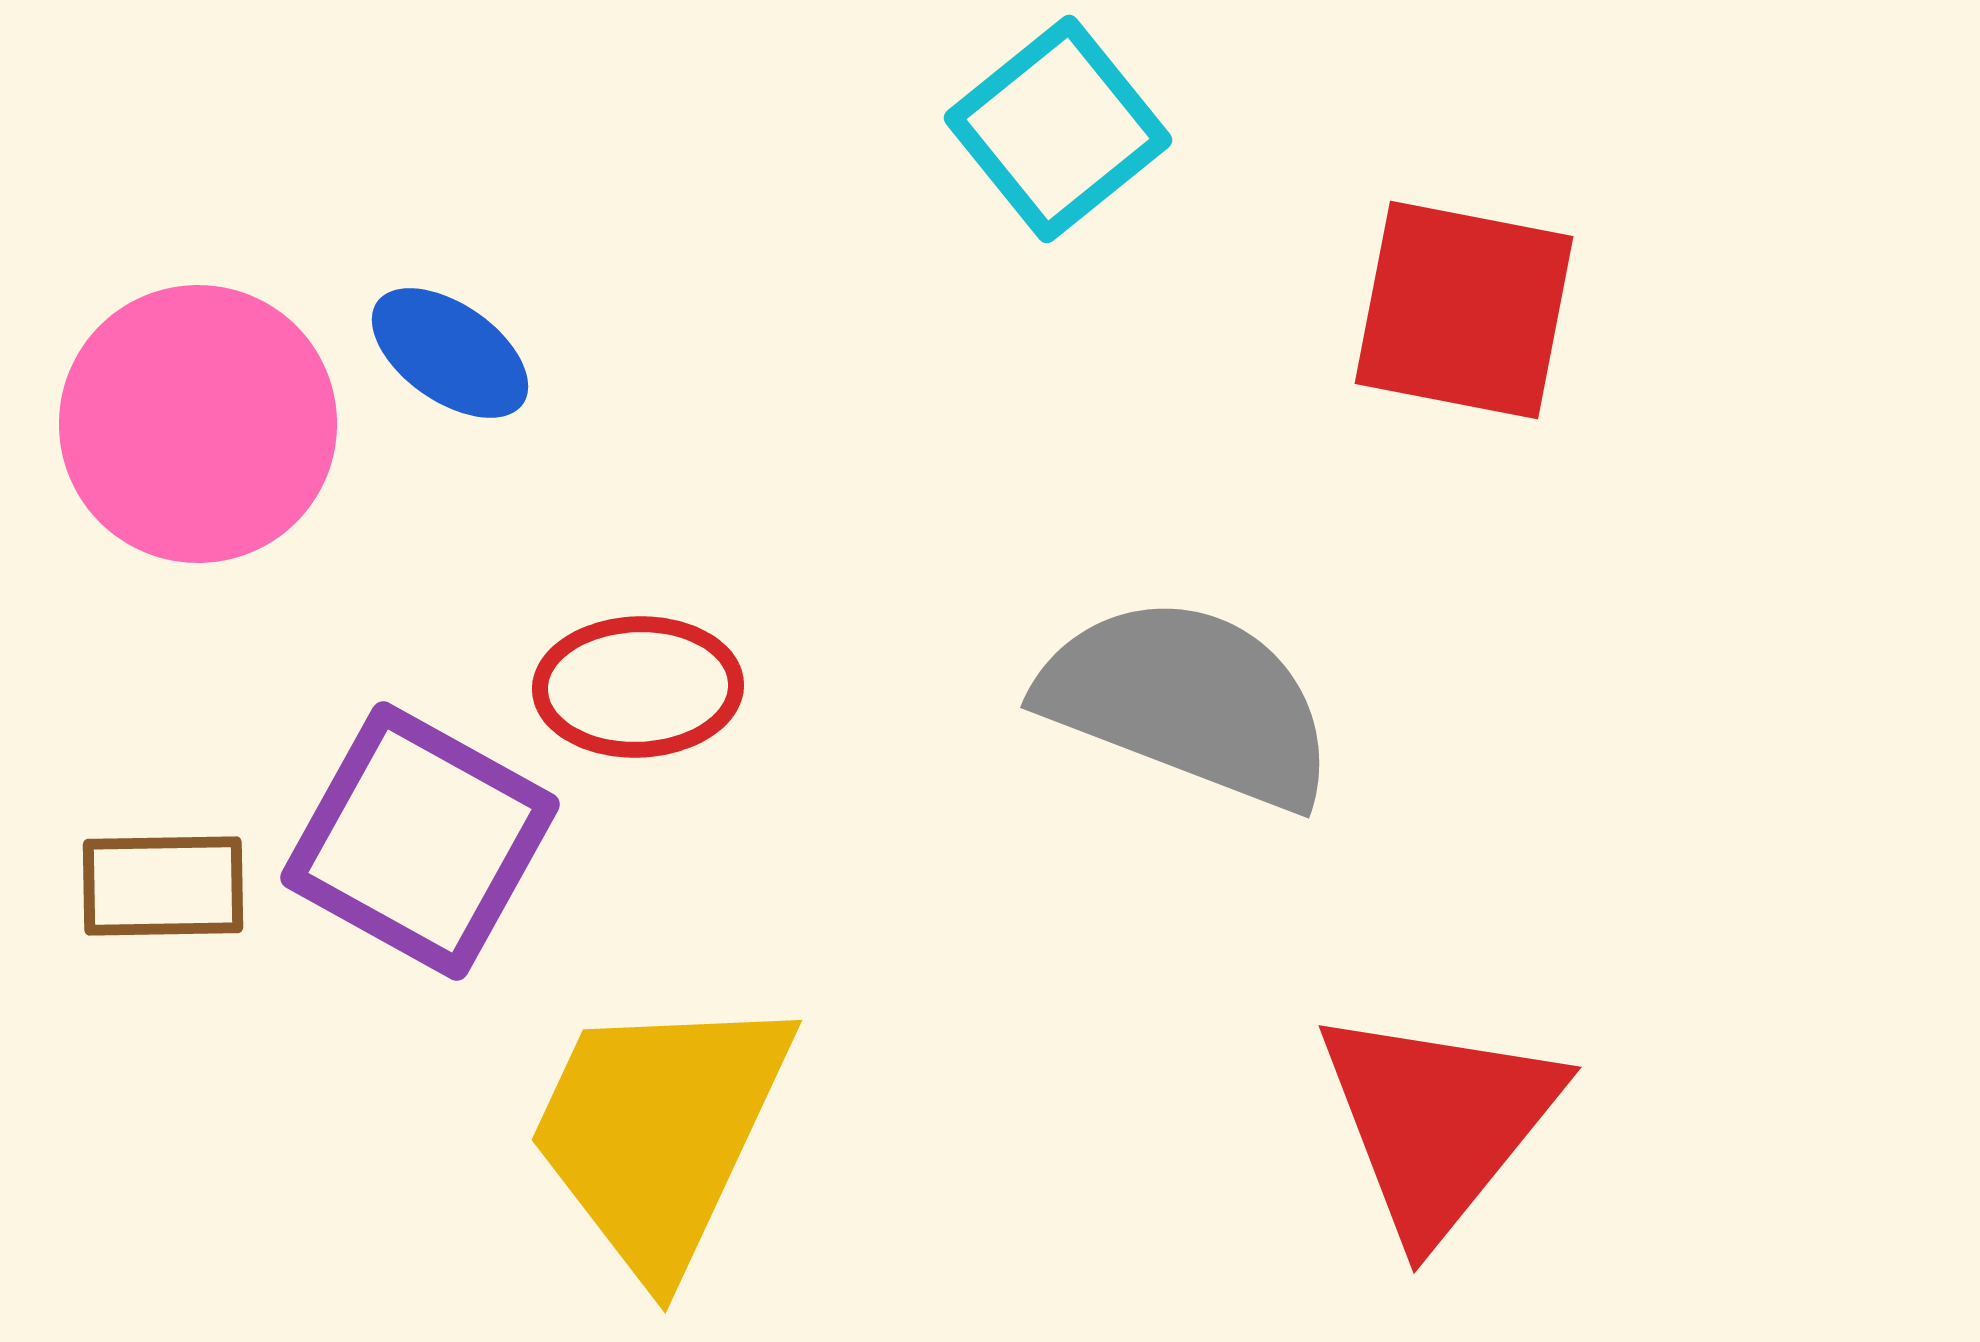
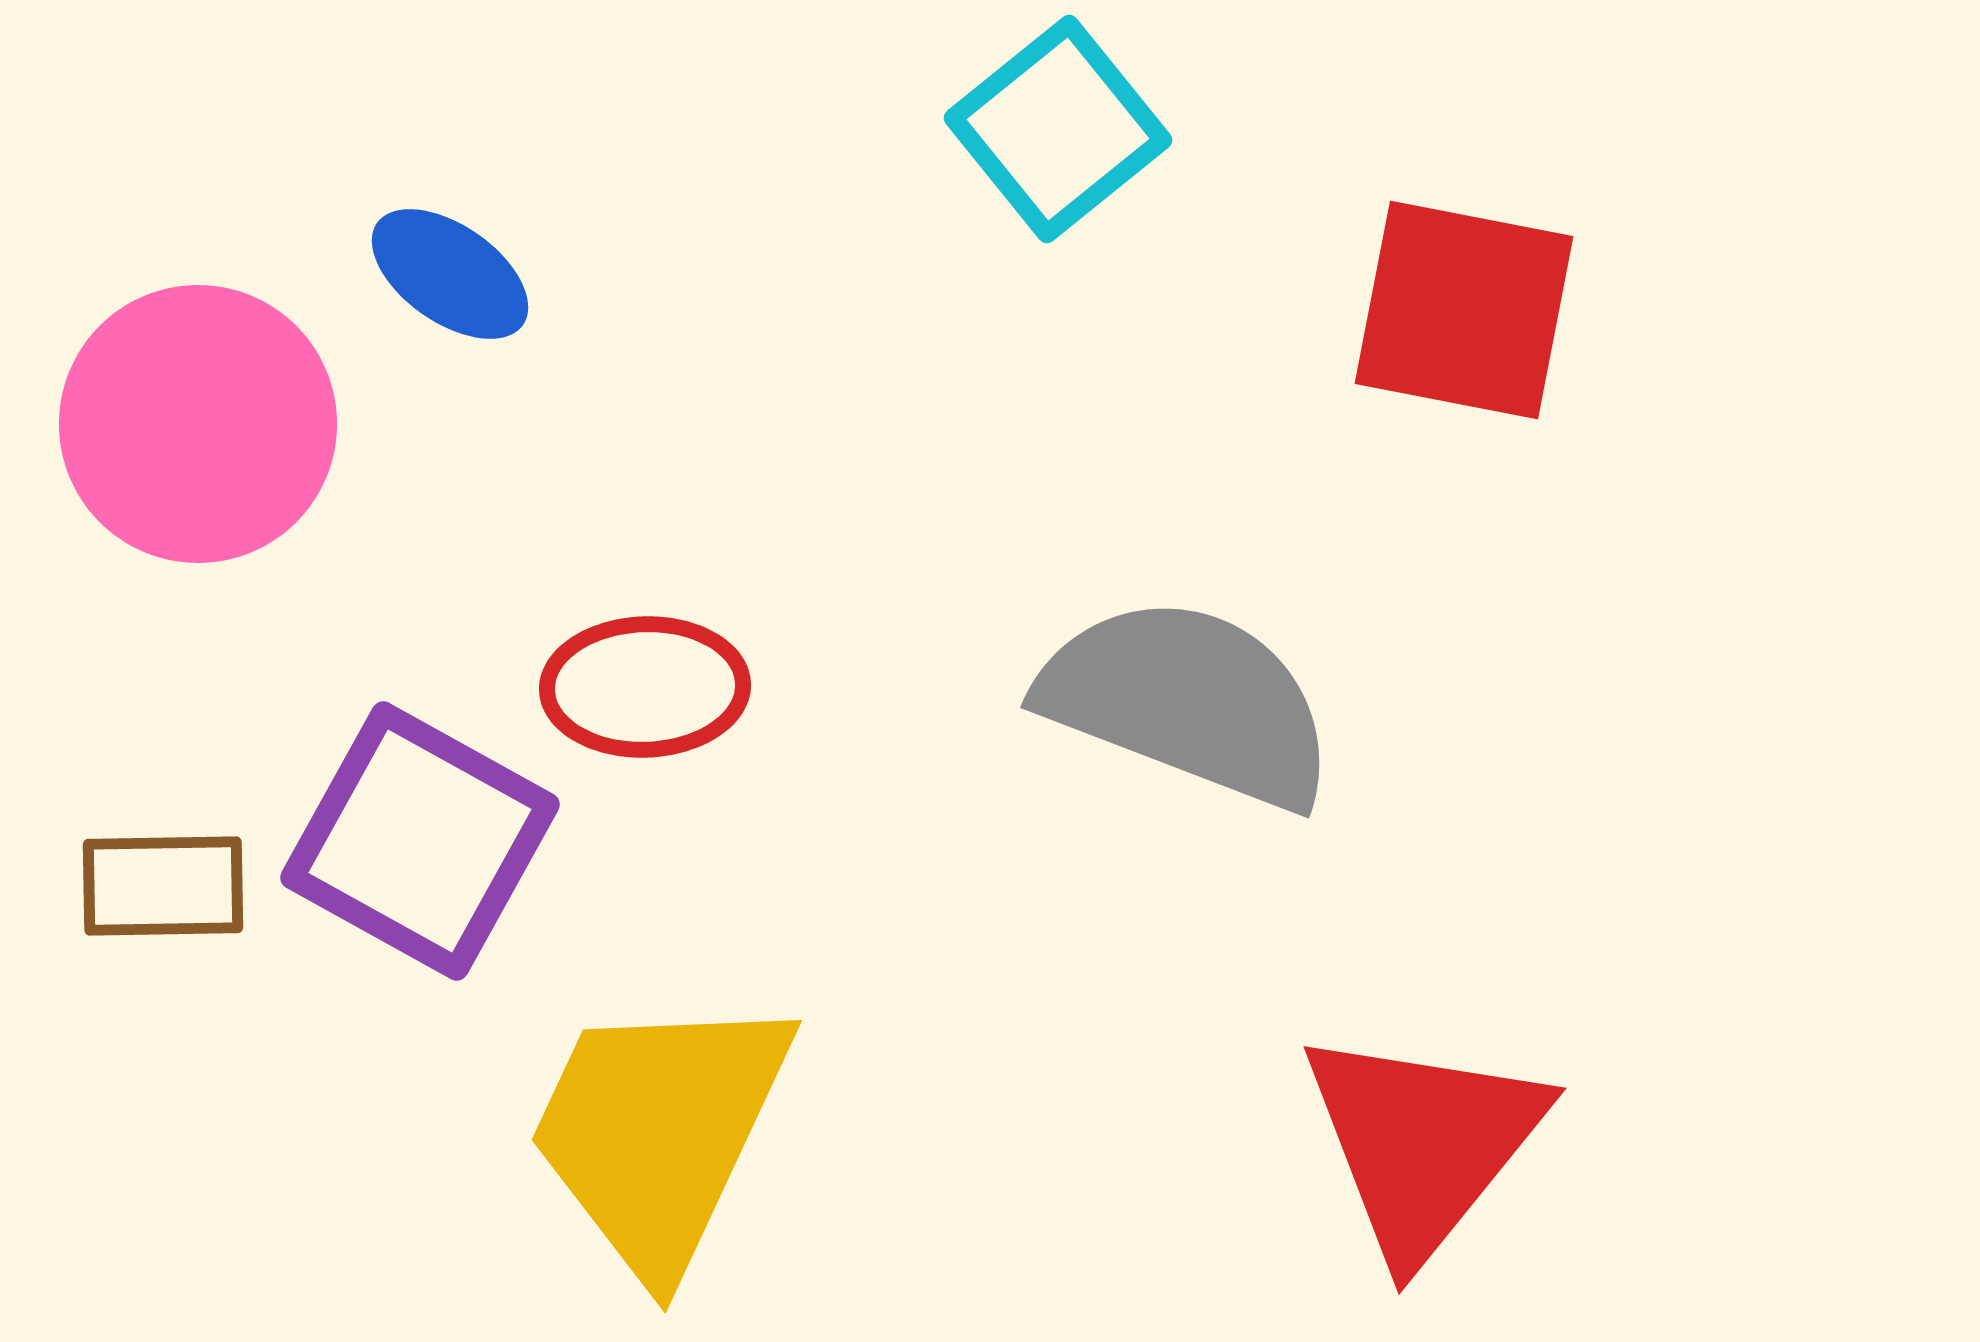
blue ellipse: moved 79 px up
red ellipse: moved 7 px right
red triangle: moved 15 px left, 21 px down
